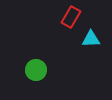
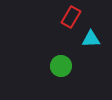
green circle: moved 25 px right, 4 px up
